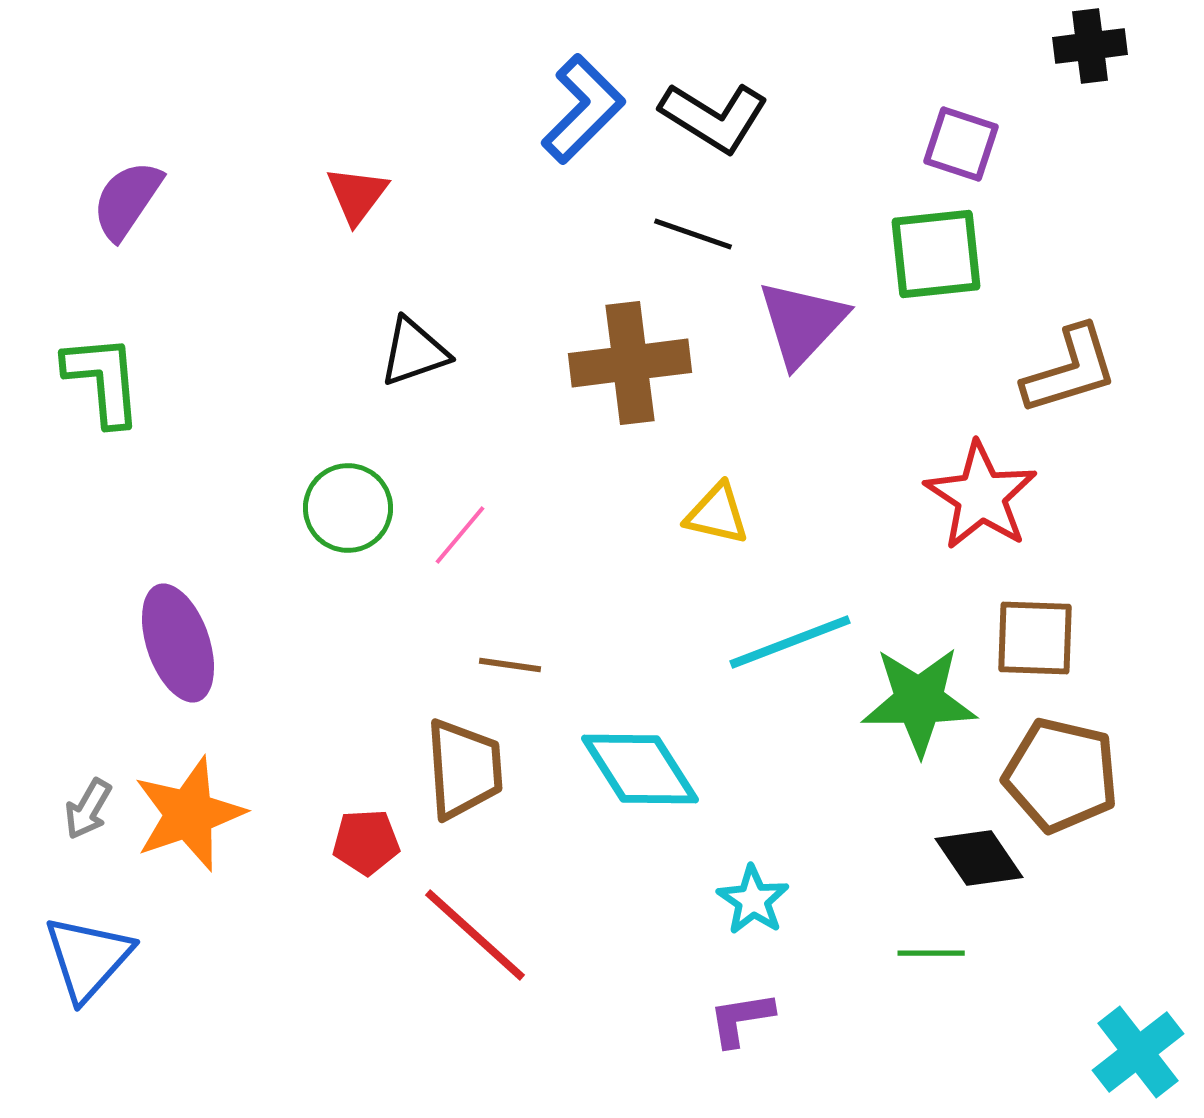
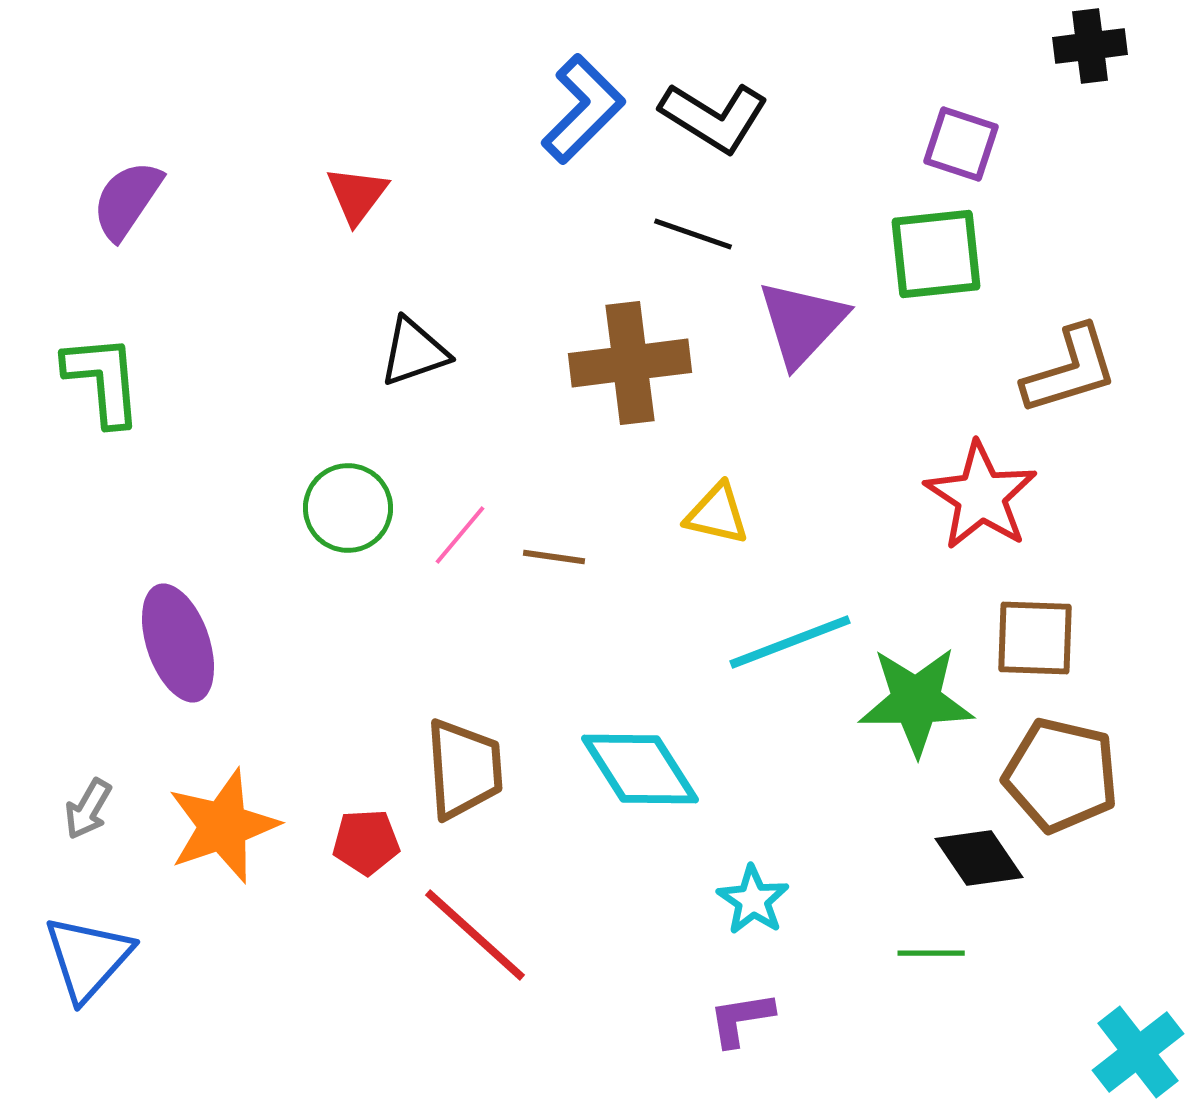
brown line: moved 44 px right, 108 px up
green star: moved 3 px left
orange star: moved 34 px right, 12 px down
